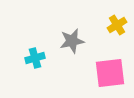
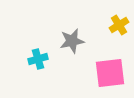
yellow cross: moved 2 px right
cyan cross: moved 3 px right, 1 px down
